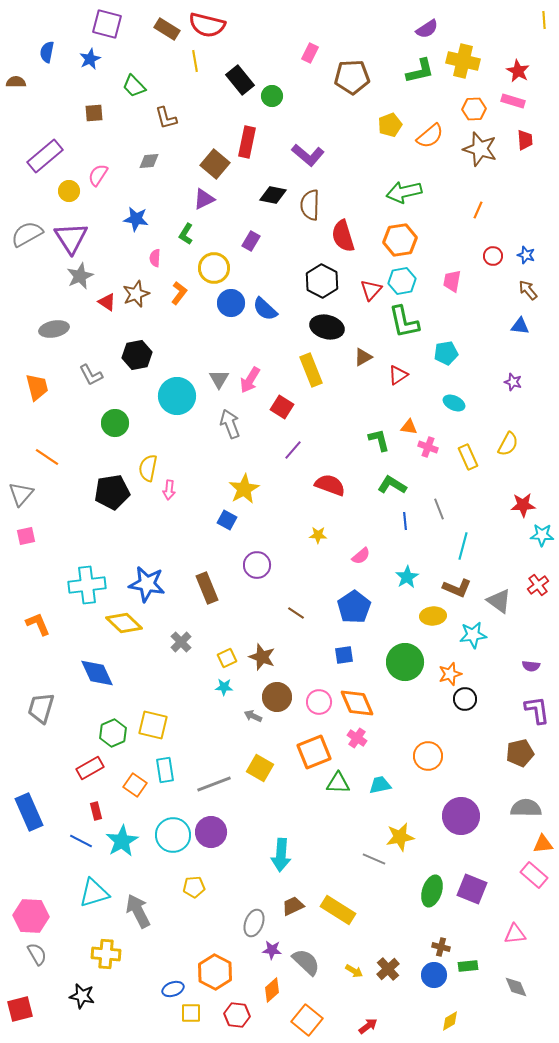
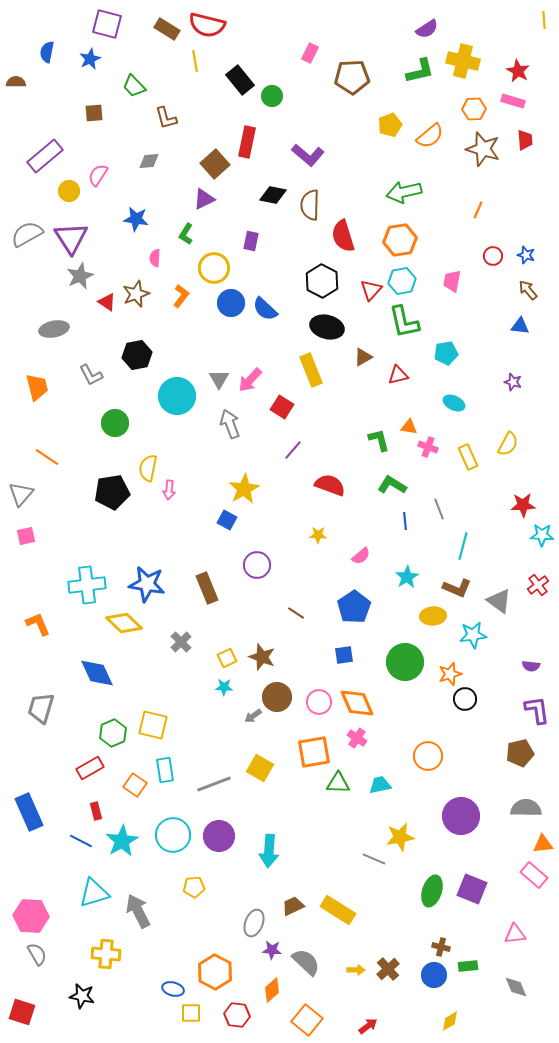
brown star at (480, 149): moved 3 px right
brown square at (215, 164): rotated 8 degrees clockwise
purple rectangle at (251, 241): rotated 18 degrees counterclockwise
orange L-shape at (179, 293): moved 2 px right, 3 px down
red triangle at (398, 375): rotated 20 degrees clockwise
pink arrow at (250, 380): rotated 12 degrees clockwise
gray arrow at (253, 716): rotated 60 degrees counterclockwise
orange square at (314, 752): rotated 12 degrees clockwise
purple circle at (211, 832): moved 8 px right, 4 px down
cyan arrow at (281, 855): moved 12 px left, 4 px up
yellow arrow at (354, 971): moved 2 px right, 1 px up; rotated 30 degrees counterclockwise
blue ellipse at (173, 989): rotated 35 degrees clockwise
red square at (20, 1009): moved 2 px right, 3 px down; rotated 32 degrees clockwise
